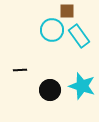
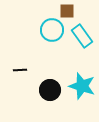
cyan rectangle: moved 3 px right
